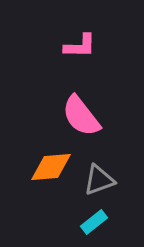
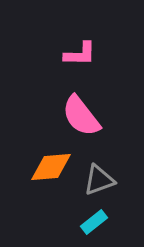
pink L-shape: moved 8 px down
